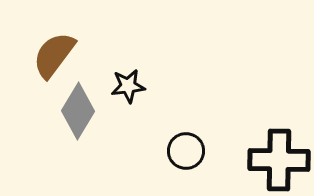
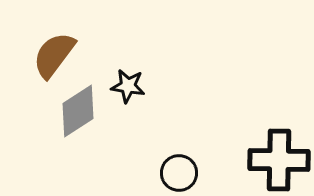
black star: rotated 16 degrees clockwise
gray diamond: rotated 26 degrees clockwise
black circle: moved 7 px left, 22 px down
